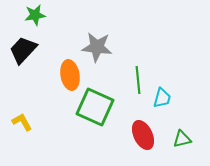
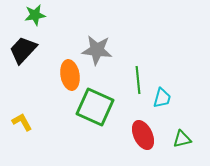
gray star: moved 3 px down
